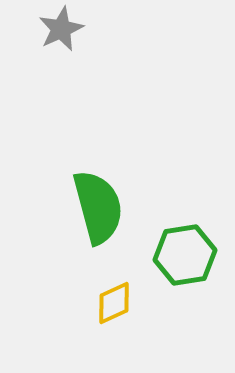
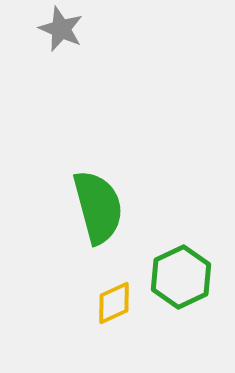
gray star: rotated 24 degrees counterclockwise
green hexagon: moved 4 px left, 22 px down; rotated 16 degrees counterclockwise
